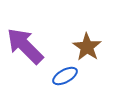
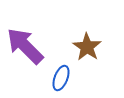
blue ellipse: moved 4 px left, 2 px down; rotated 40 degrees counterclockwise
